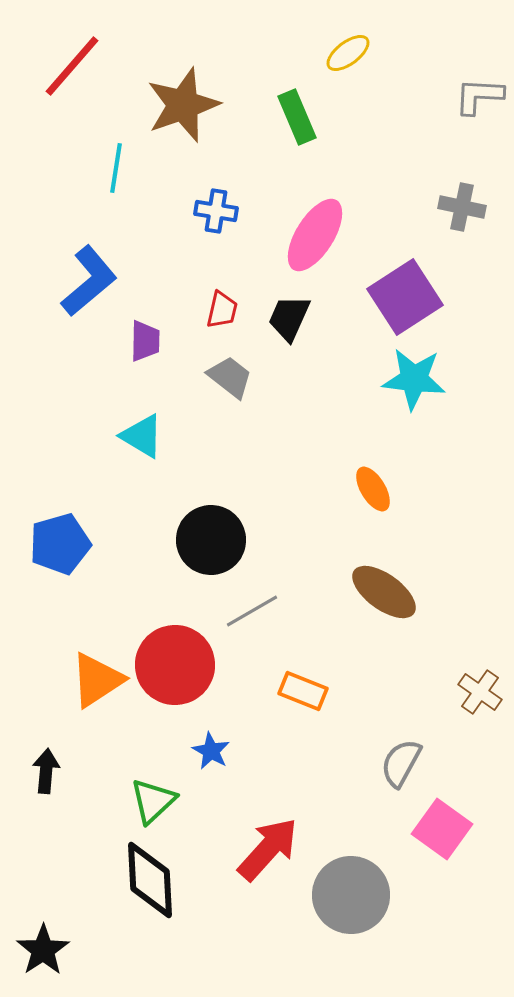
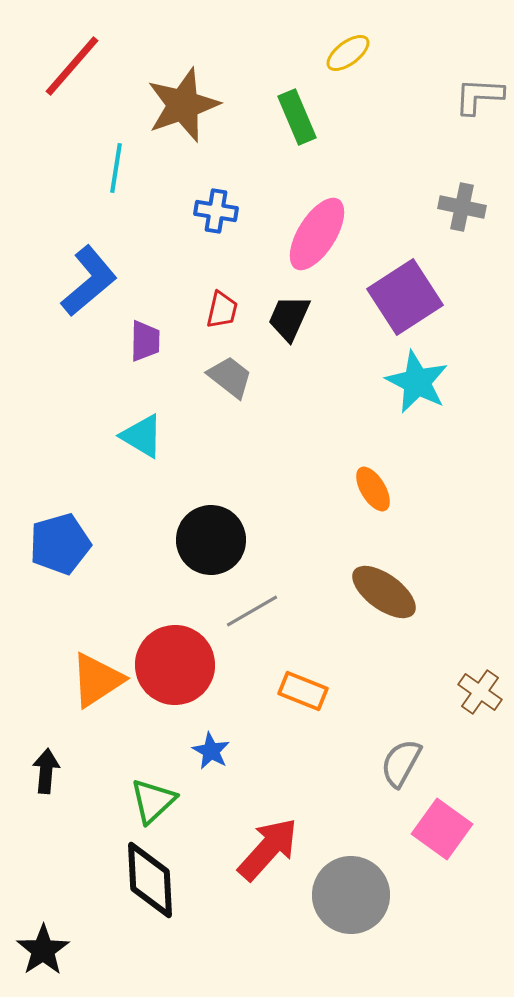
pink ellipse: moved 2 px right, 1 px up
cyan star: moved 3 px right, 3 px down; rotated 20 degrees clockwise
